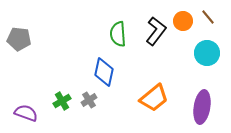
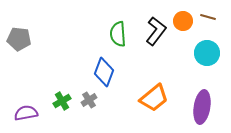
brown line: rotated 35 degrees counterclockwise
blue diamond: rotated 8 degrees clockwise
purple semicircle: rotated 30 degrees counterclockwise
